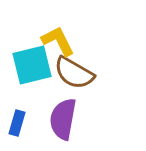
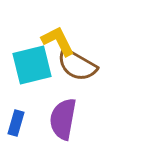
brown semicircle: moved 3 px right, 8 px up
blue rectangle: moved 1 px left
